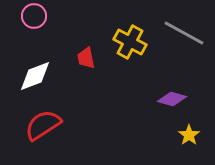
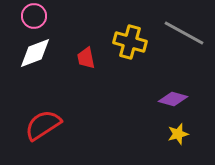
yellow cross: rotated 12 degrees counterclockwise
white diamond: moved 23 px up
purple diamond: moved 1 px right
yellow star: moved 11 px left, 1 px up; rotated 20 degrees clockwise
